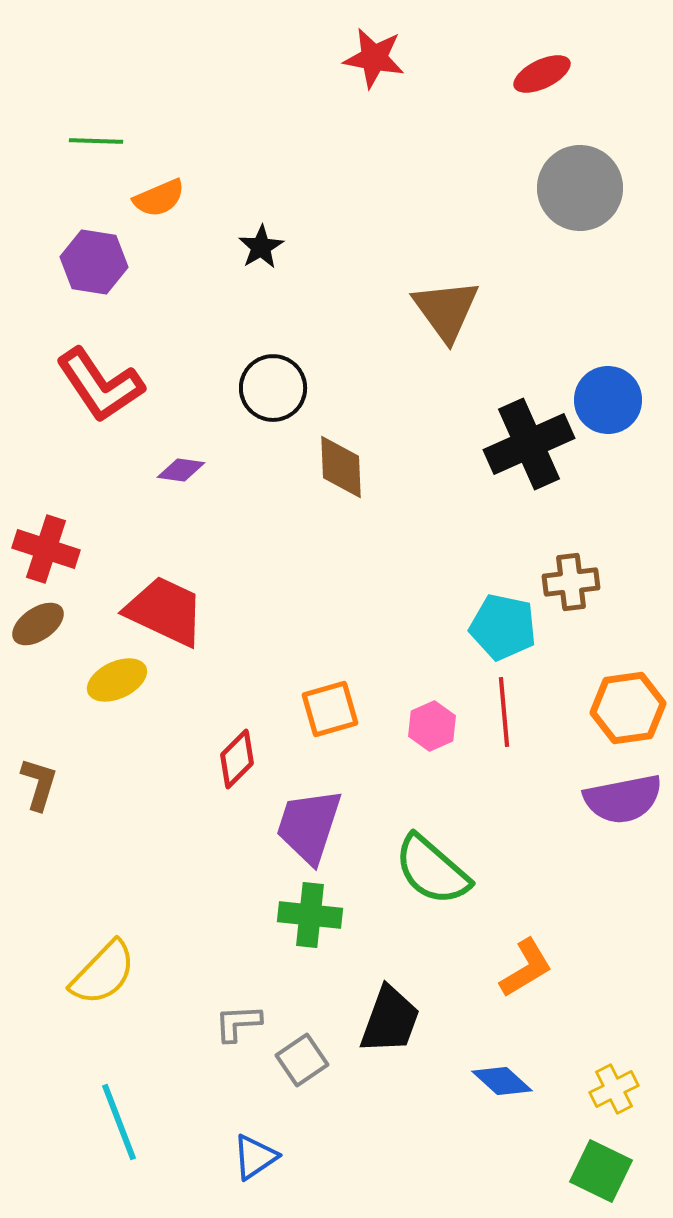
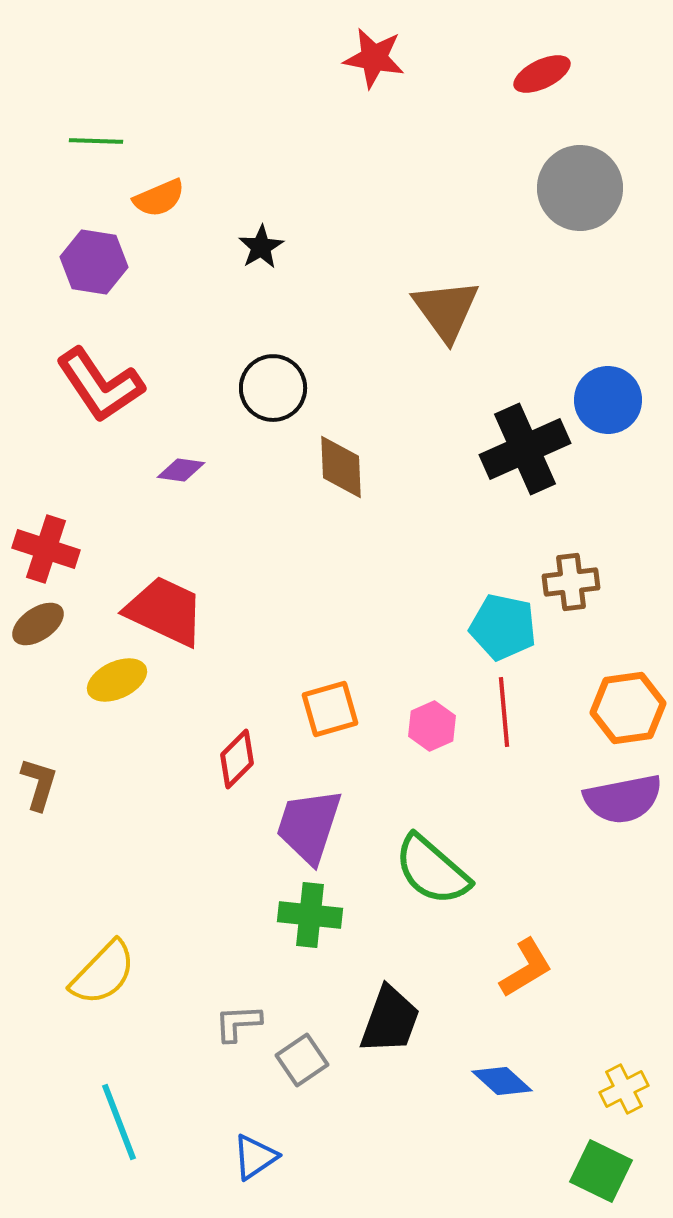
black cross: moved 4 px left, 5 px down
yellow cross: moved 10 px right
